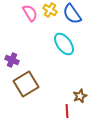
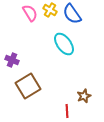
brown square: moved 2 px right, 2 px down
brown star: moved 4 px right
